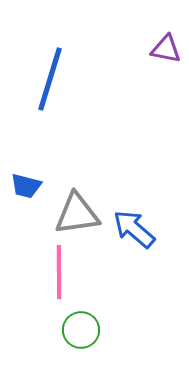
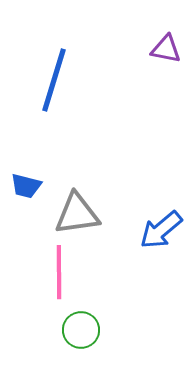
blue line: moved 4 px right, 1 px down
blue arrow: moved 27 px right, 1 px down; rotated 81 degrees counterclockwise
